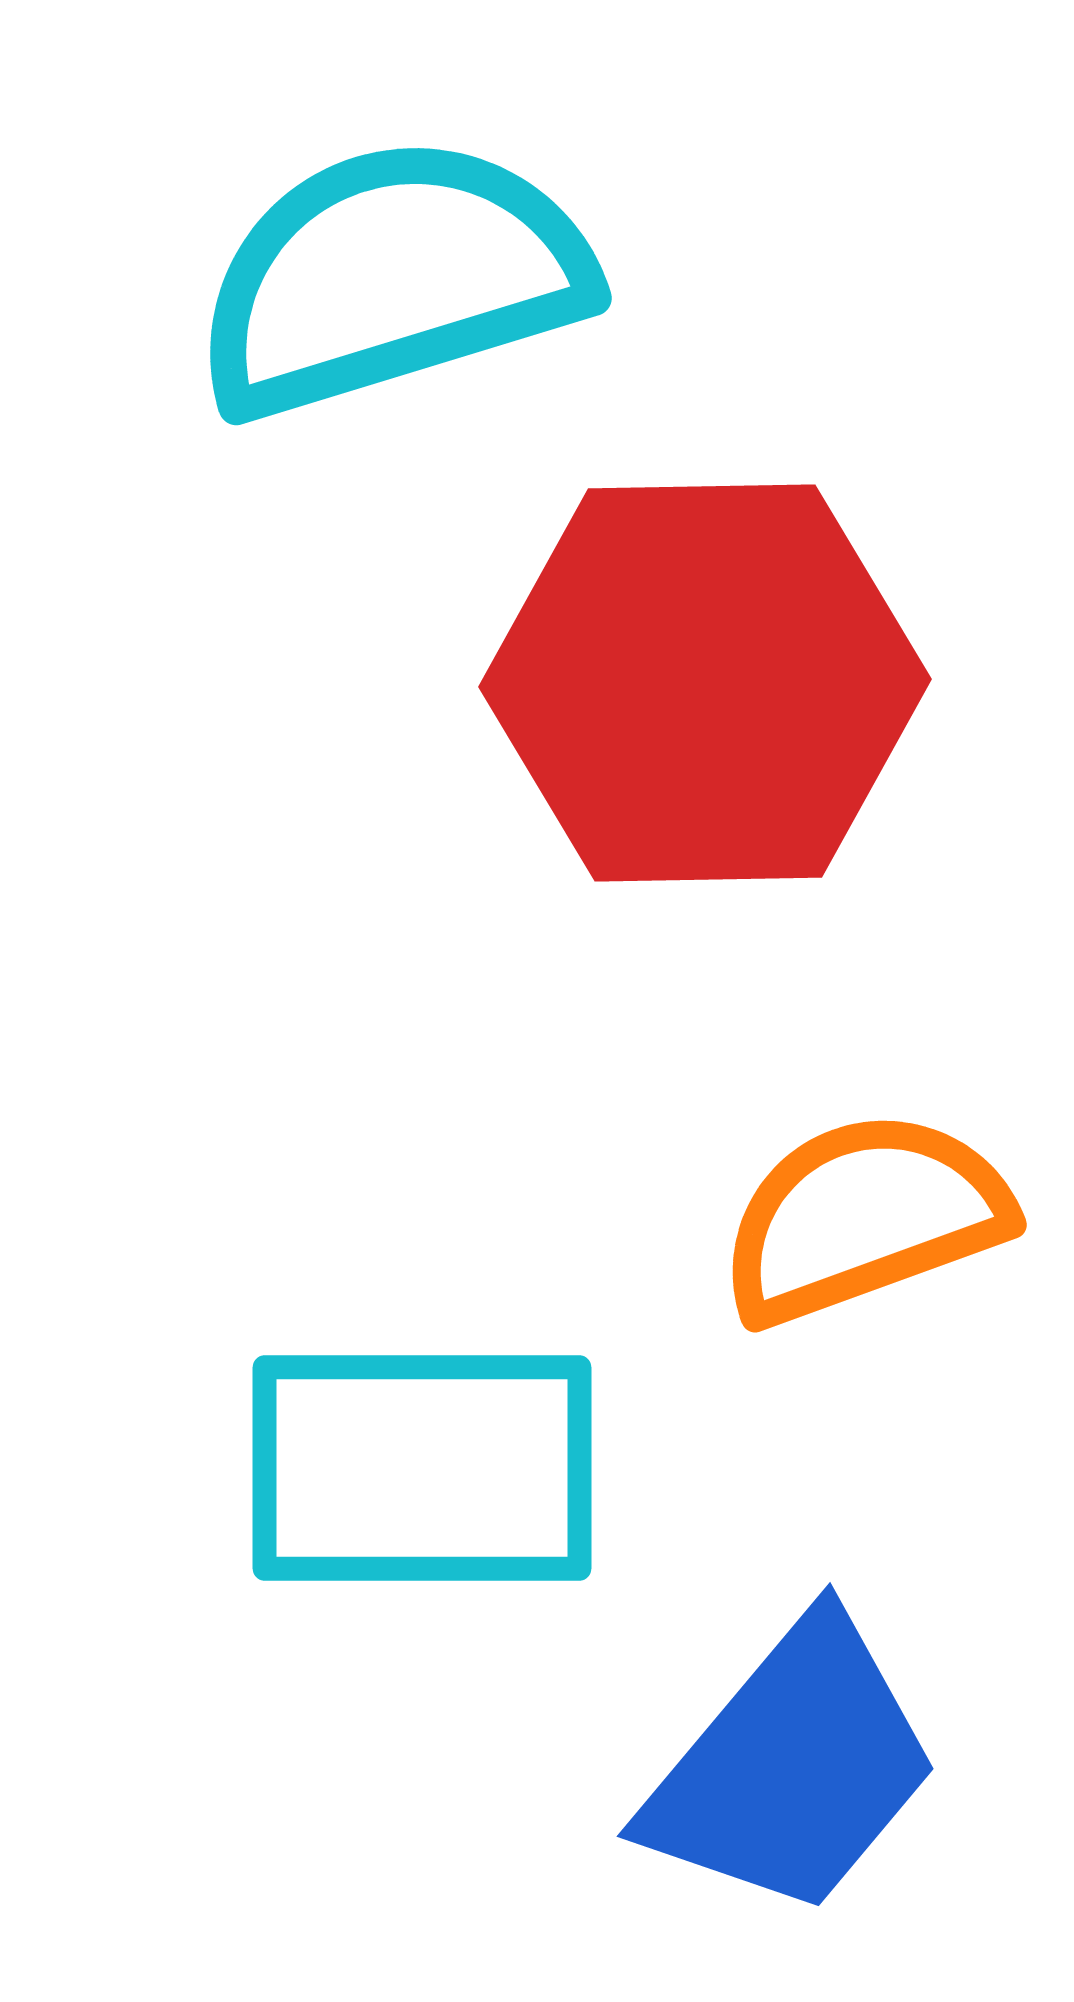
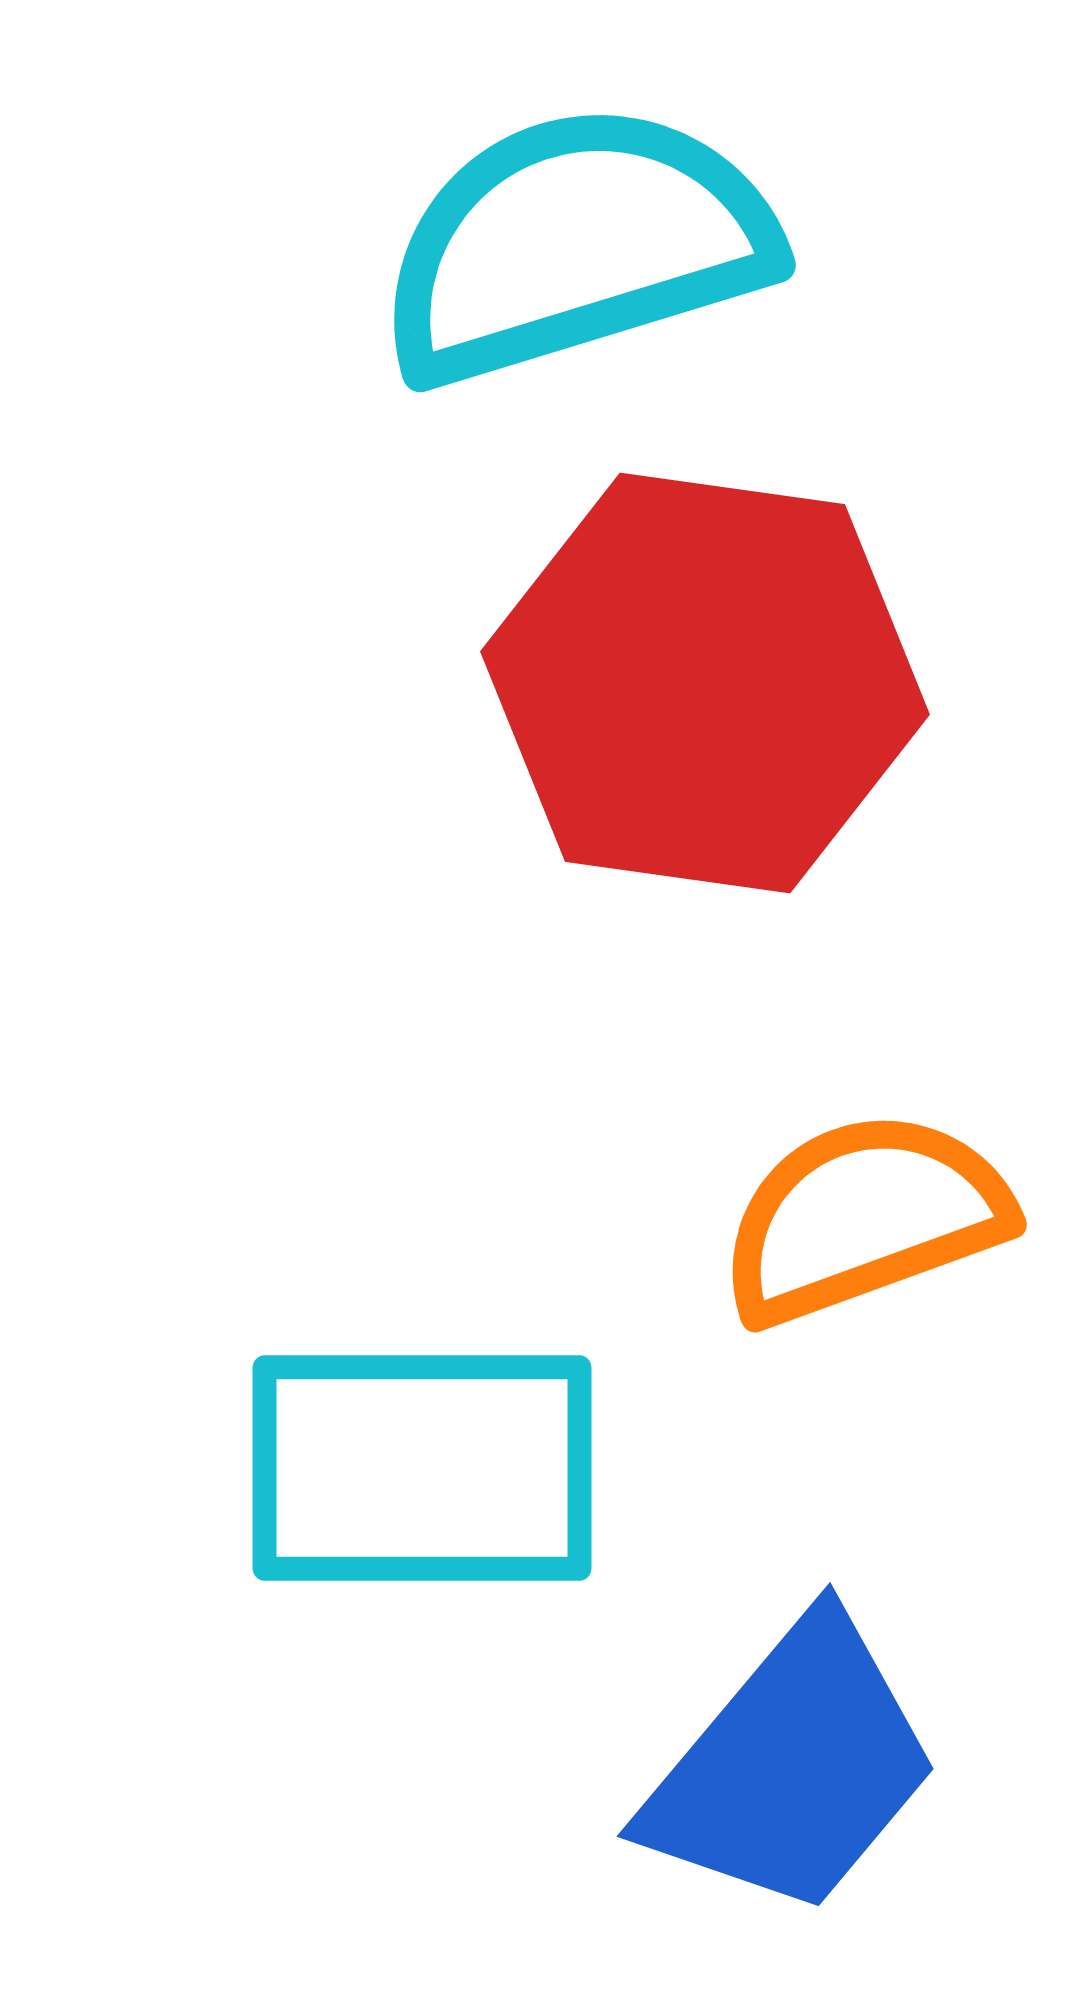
cyan semicircle: moved 184 px right, 33 px up
red hexagon: rotated 9 degrees clockwise
